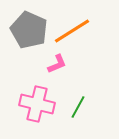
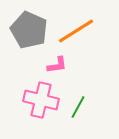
orange line: moved 4 px right
pink L-shape: moved 1 px down; rotated 15 degrees clockwise
pink cross: moved 4 px right, 4 px up
